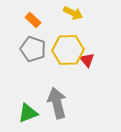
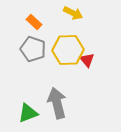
orange rectangle: moved 1 px right, 2 px down
